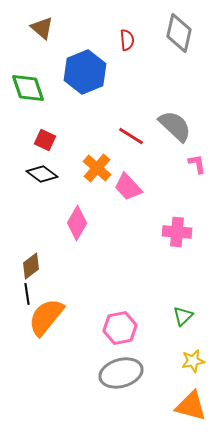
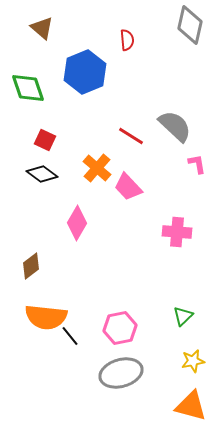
gray diamond: moved 11 px right, 8 px up
black line: moved 43 px right, 42 px down; rotated 30 degrees counterclockwise
orange semicircle: rotated 123 degrees counterclockwise
